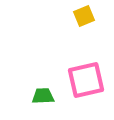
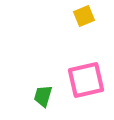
green trapezoid: rotated 70 degrees counterclockwise
